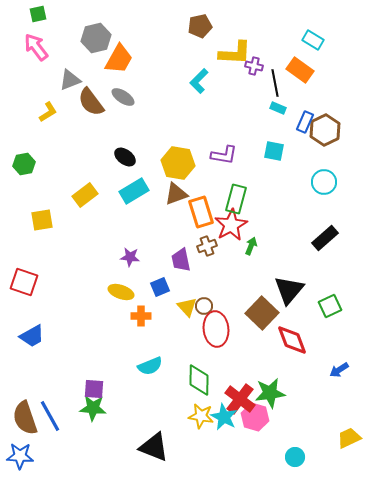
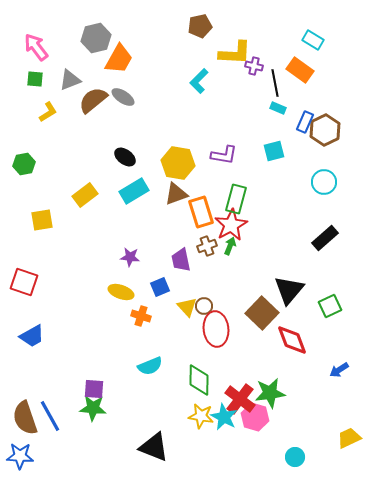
green square at (38, 14): moved 3 px left, 65 px down; rotated 18 degrees clockwise
brown semicircle at (91, 102): moved 2 px right, 2 px up; rotated 88 degrees clockwise
cyan square at (274, 151): rotated 25 degrees counterclockwise
green arrow at (251, 246): moved 21 px left
orange cross at (141, 316): rotated 18 degrees clockwise
